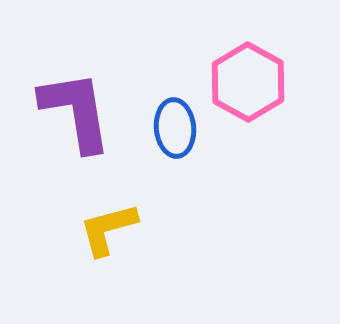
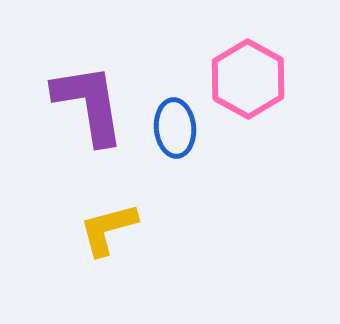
pink hexagon: moved 3 px up
purple L-shape: moved 13 px right, 7 px up
